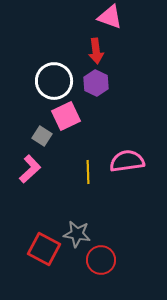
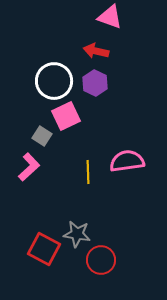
red arrow: rotated 110 degrees clockwise
purple hexagon: moved 1 px left
pink L-shape: moved 1 px left, 2 px up
